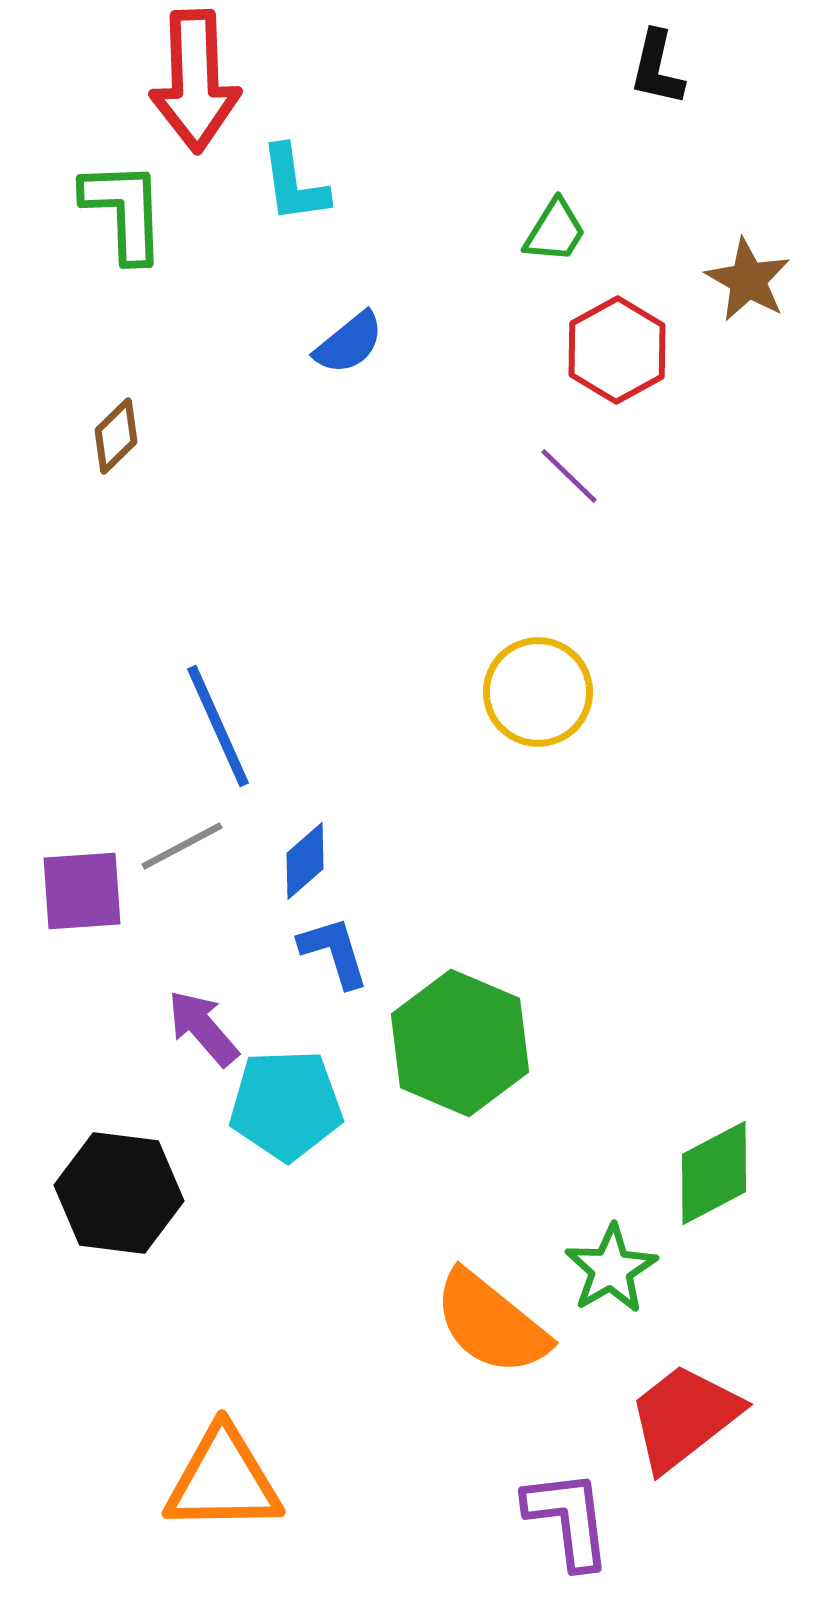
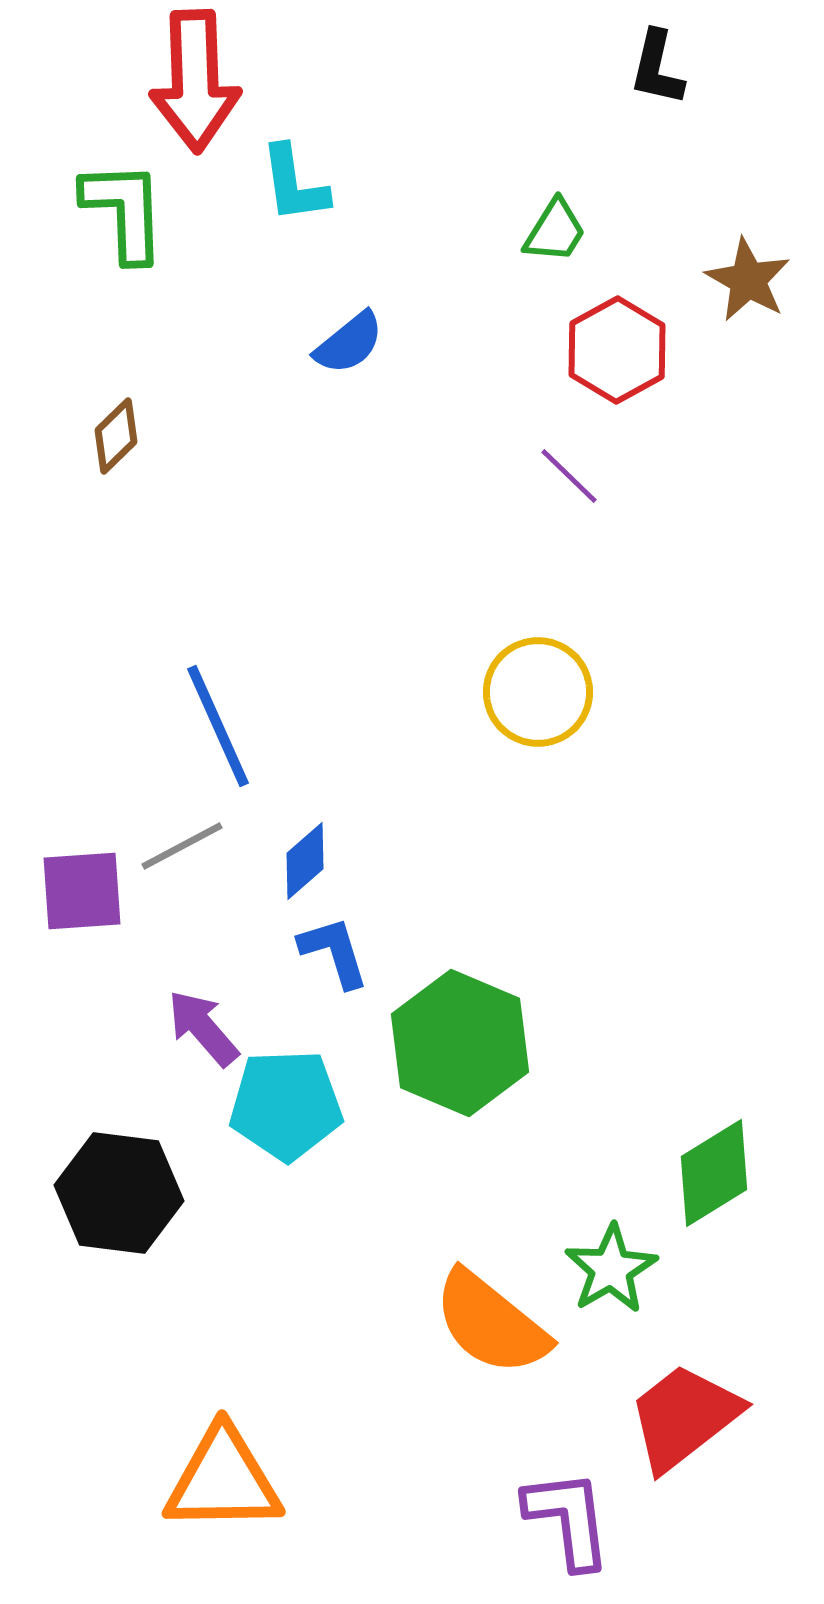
green diamond: rotated 4 degrees counterclockwise
